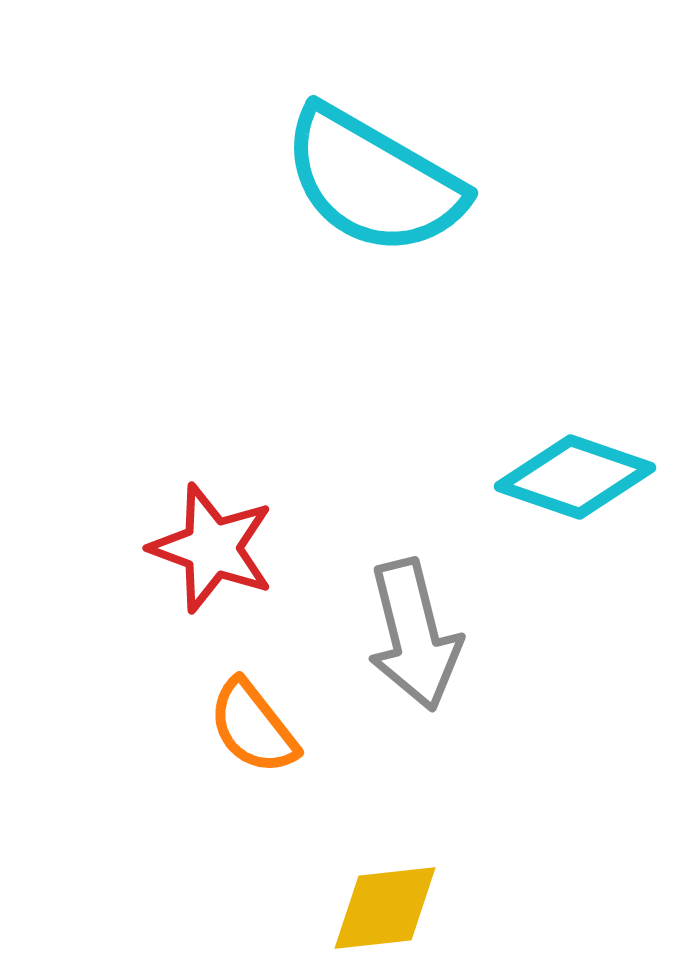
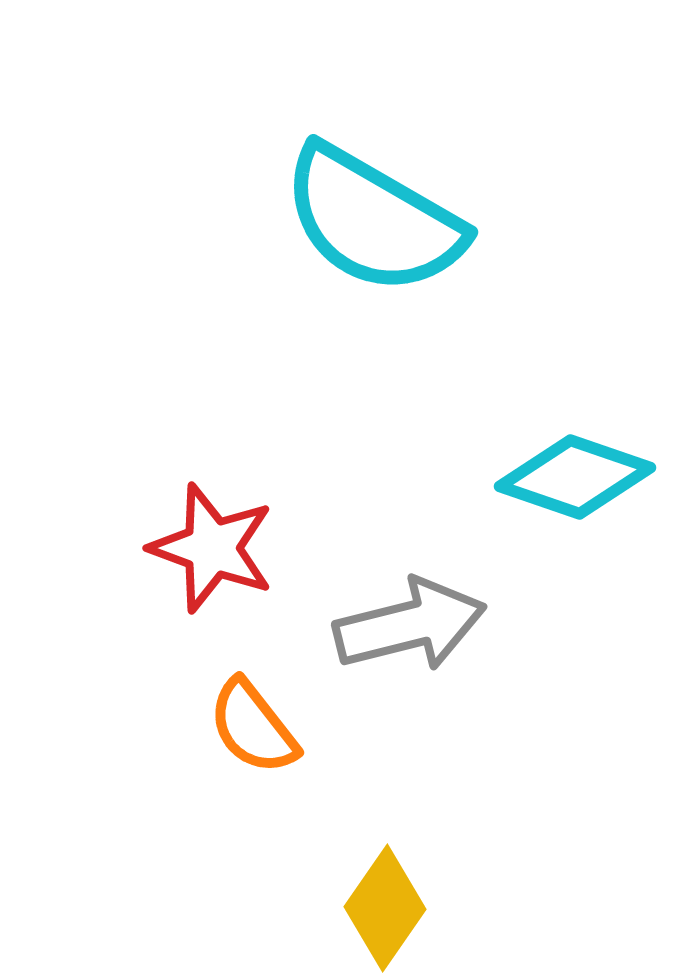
cyan semicircle: moved 39 px down
gray arrow: moved 4 px left, 10 px up; rotated 90 degrees counterclockwise
yellow diamond: rotated 49 degrees counterclockwise
